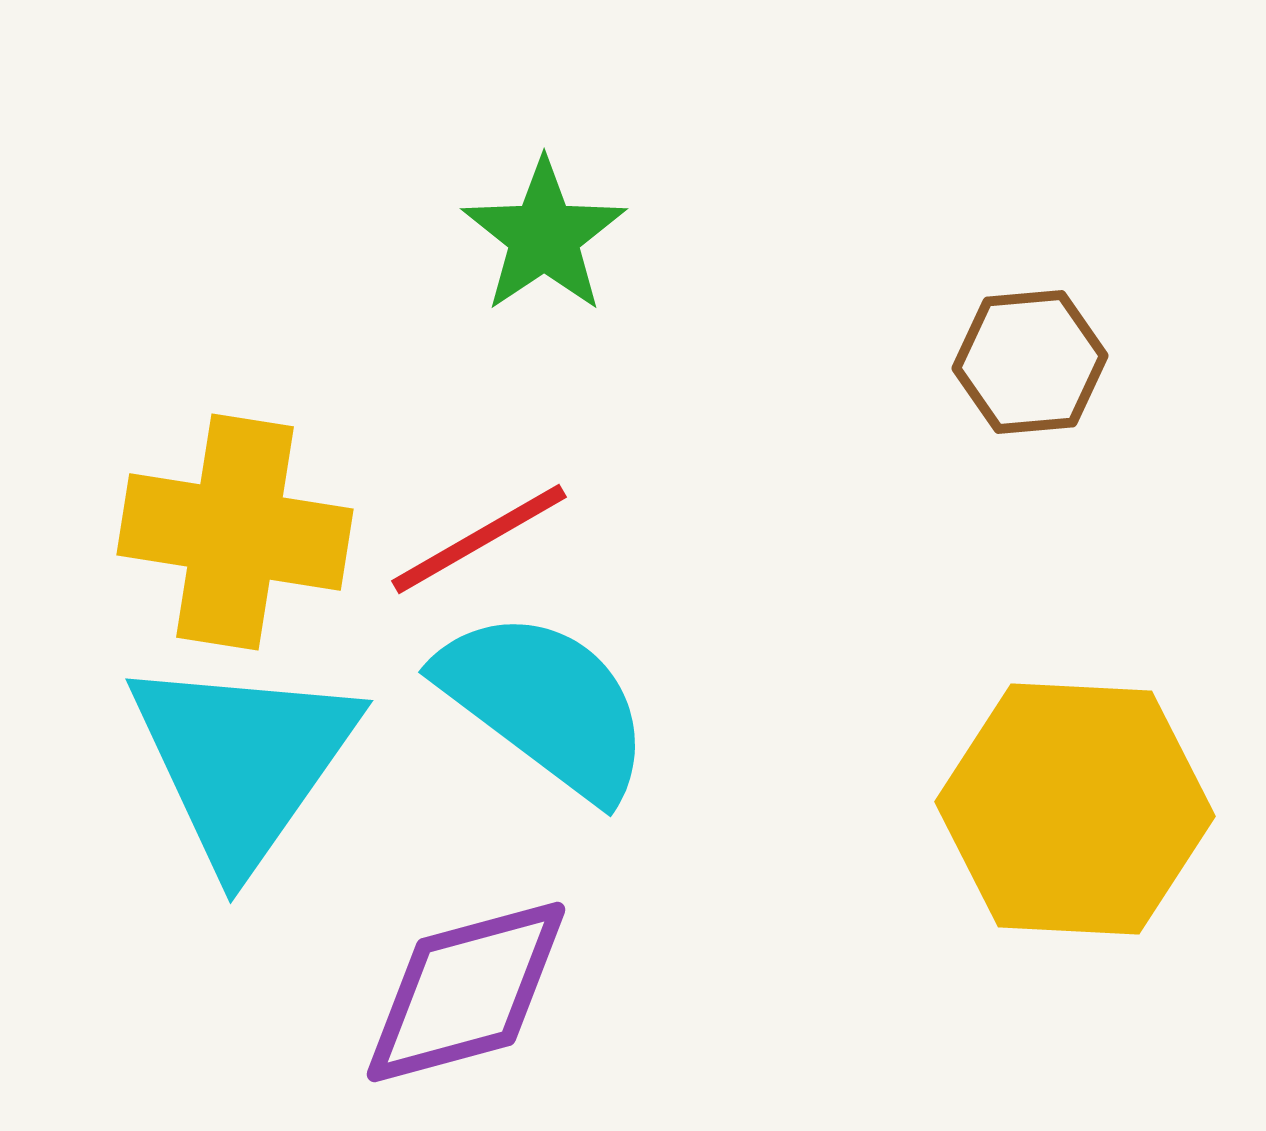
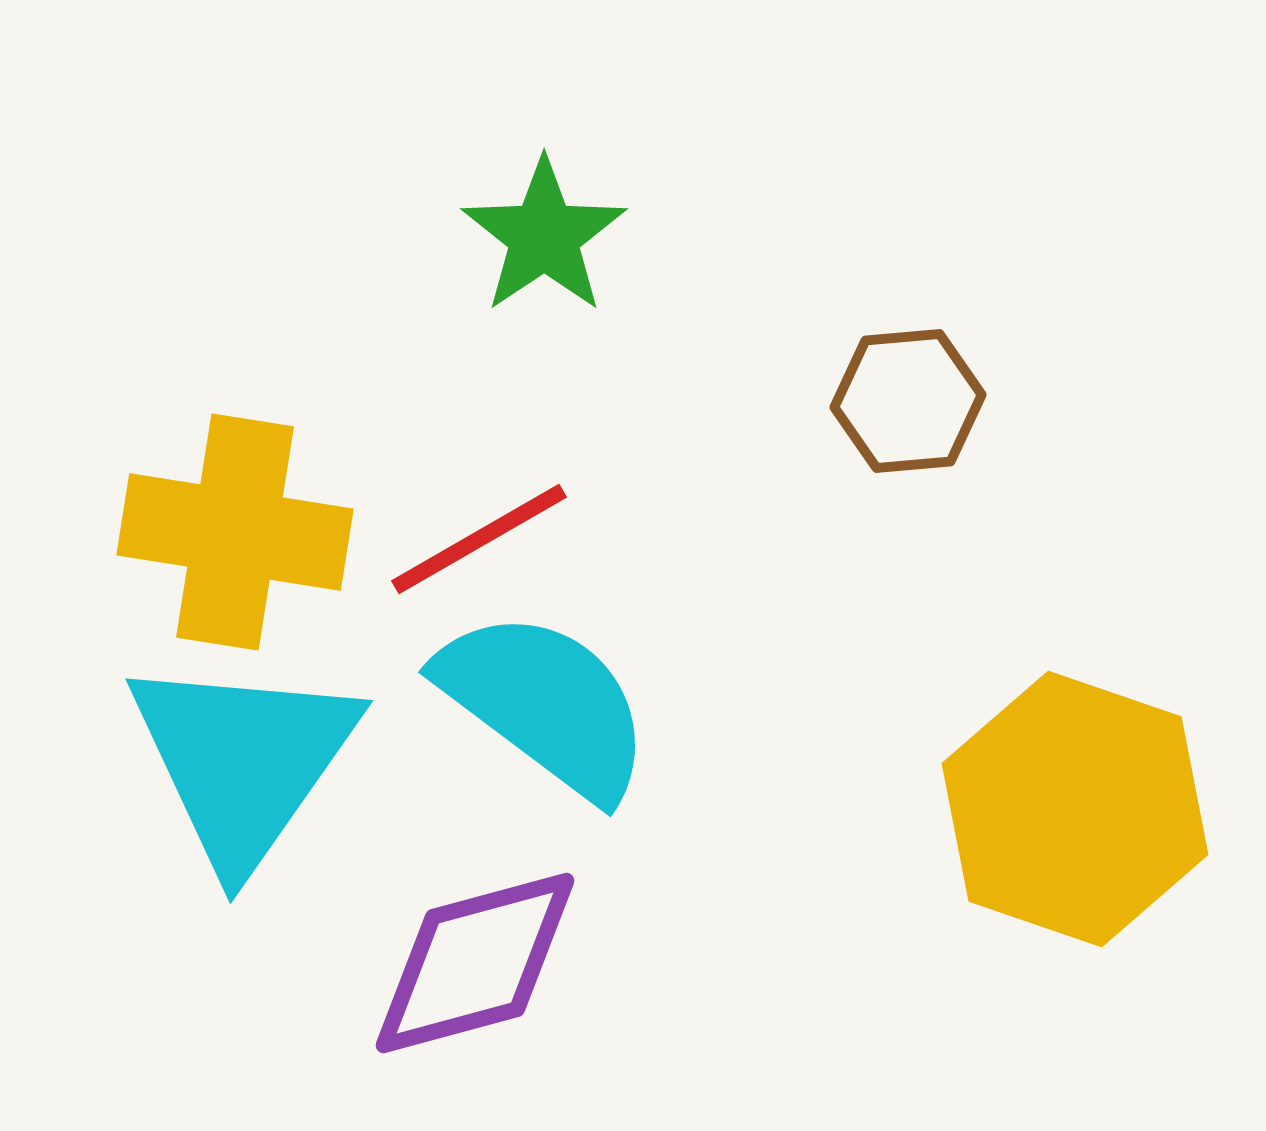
brown hexagon: moved 122 px left, 39 px down
yellow hexagon: rotated 16 degrees clockwise
purple diamond: moved 9 px right, 29 px up
